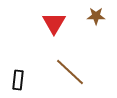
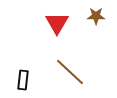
red triangle: moved 3 px right
black rectangle: moved 5 px right
